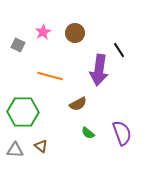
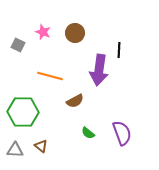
pink star: rotated 21 degrees counterclockwise
black line: rotated 35 degrees clockwise
brown semicircle: moved 3 px left, 3 px up
